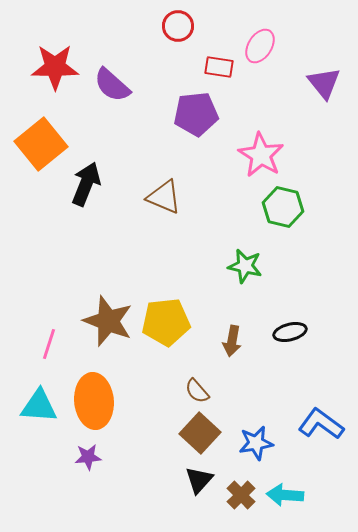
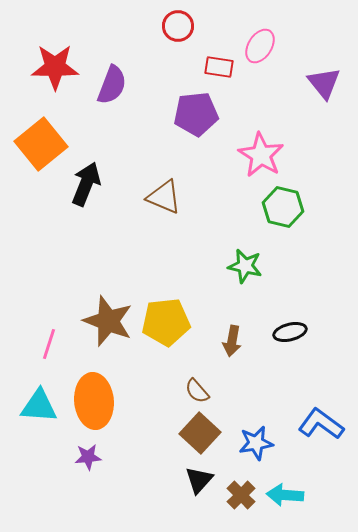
purple semicircle: rotated 111 degrees counterclockwise
